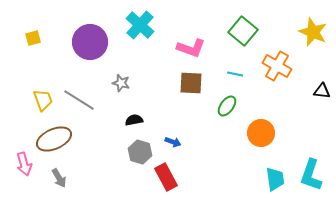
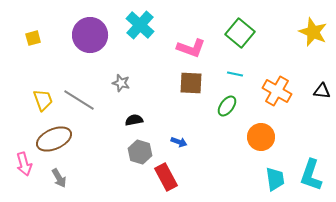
green square: moved 3 px left, 2 px down
purple circle: moved 7 px up
orange cross: moved 25 px down
orange circle: moved 4 px down
blue arrow: moved 6 px right
